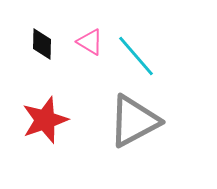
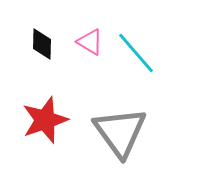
cyan line: moved 3 px up
gray triangle: moved 14 px left, 11 px down; rotated 38 degrees counterclockwise
